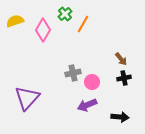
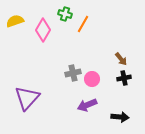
green cross: rotated 32 degrees counterclockwise
pink circle: moved 3 px up
